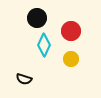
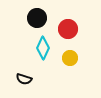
red circle: moved 3 px left, 2 px up
cyan diamond: moved 1 px left, 3 px down
yellow circle: moved 1 px left, 1 px up
